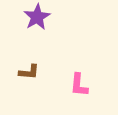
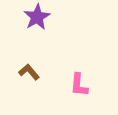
brown L-shape: rotated 135 degrees counterclockwise
